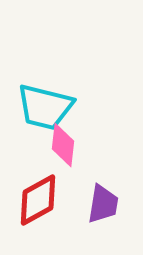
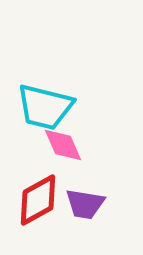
pink diamond: rotated 30 degrees counterclockwise
purple trapezoid: moved 18 px left; rotated 90 degrees clockwise
